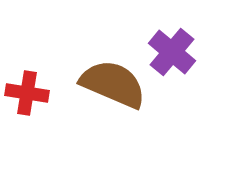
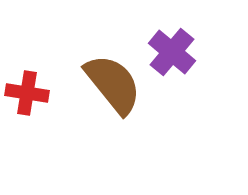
brown semicircle: rotated 28 degrees clockwise
